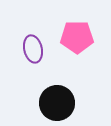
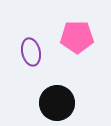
purple ellipse: moved 2 px left, 3 px down
